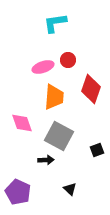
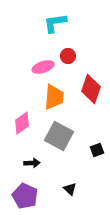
red circle: moved 4 px up
pink diamond: rotated 75 degrees clockwise
black arrow: moved 14 px left, 3 px down
purple pentagon: moved 7 px right, 4 px down
